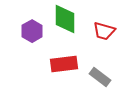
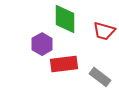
purple hexagon: moved 10 px right, 13 px down
